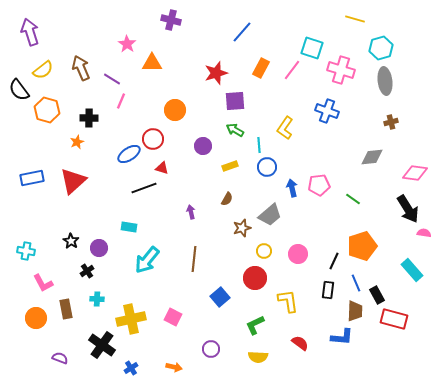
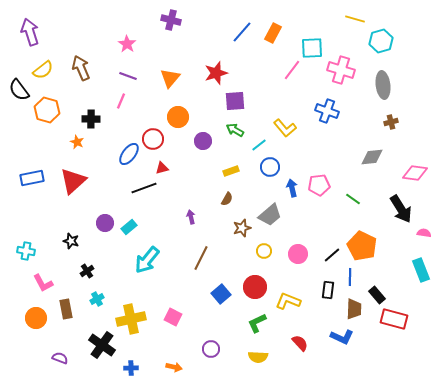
cyan square at (312, 48): rotated 20 degrees counterclockwise
cyan hexagon at (381, 48): moved 7 px up
orange triangle at (152, 63): moved 18 px right, 15 px down; rotated 50 degrees counterclockwise
orange rectangle at (261, 68): moved 12 px right, 35 px up
purple line at (112, 79): moved 16 px right, 3 px up; rotated 12 degrees counterclockwise
gray ellipse at (385, 81): moved 2 px left, 4 px down
orange circle at (175, 110): moved 3 px right, 7 px down
black cross at (89, 118): moved 2 px right, 1 px down
yellow L-shape at (285, 128): rotated 75 degrees counterclockwise
orange star at (77, 142): rotated 24 degrees counterclockwise
cyan line at (259, 145): rotated 56 degrees clockwise
purple circle at (203, 146): moved 5 px up
blue ellipse at (129, 154): rotated 20 degrees counterclockwise
yellow rectangle at (230, 166): moved 1 px right, 5 px down
blue circle at (267, 167): moved 3 px right
red triangle at (162, 168): rotated 32 degrees counterclockwise
black arrow at (408, 209): moved 7 px left
purple arrow at (191, 212): moved 5 px down
cyan rectangle at (129, 227): rotated 49 degrees counterclockwise
black star at (71, 241): rotated 14 degrees counterclockwise
orange pentagon at (362, 246): rotated 28 degrees counterclockwise
purple circle at (99, 248): moved 6 px right, 25 px up
brown line at (194, 259): moved 7 px right, 1 px up; rotated 20 degrees clockwise
black line at (334, 261): moved 2 px left, 6 px up; rotated 24 degrees clockwise
cyan rectangle at (412, 270): moved 9 px right; rotated 20 degrees clockwise
red circle at (255, 278): moved 9 px down
blue line at (356, 283): moved 6 px left, 6 px up; rotated 24 degrees clockwise
black rectangle at (377, 295): rotated 12 degrees counterclockwise
blue square at (220, 297): moved 1 px right, 3 px up
cyan cross at (97, 299): rotated 32 degrees counterclockwise
yellow L-shape at (288, 301): rotated 60 degrees counterclockwise
brown trapezoid at (355, 311): moved 1 px left, 2 px up
green L-shape at (255, 325): moved 2 px right, 2 px up
blue L-shape at (342, 337): rotated 20 degrees clockwise
red semicircle at (300, 343): rotated 12 degrees clockwise
blue cross at (131, 368): rotated 32 degrees clockwise
